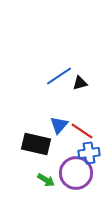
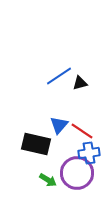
purple circle: moved 1 px right
green arrow: moved 2 px right
